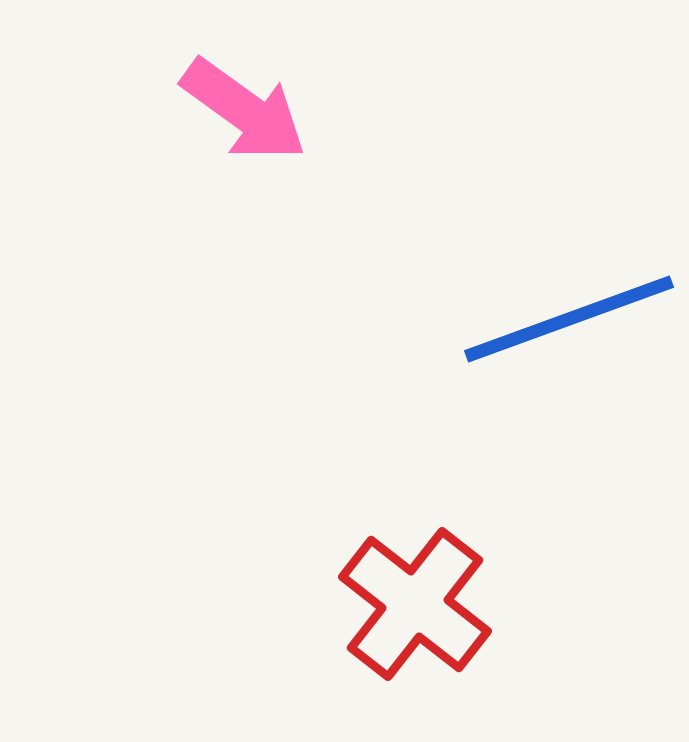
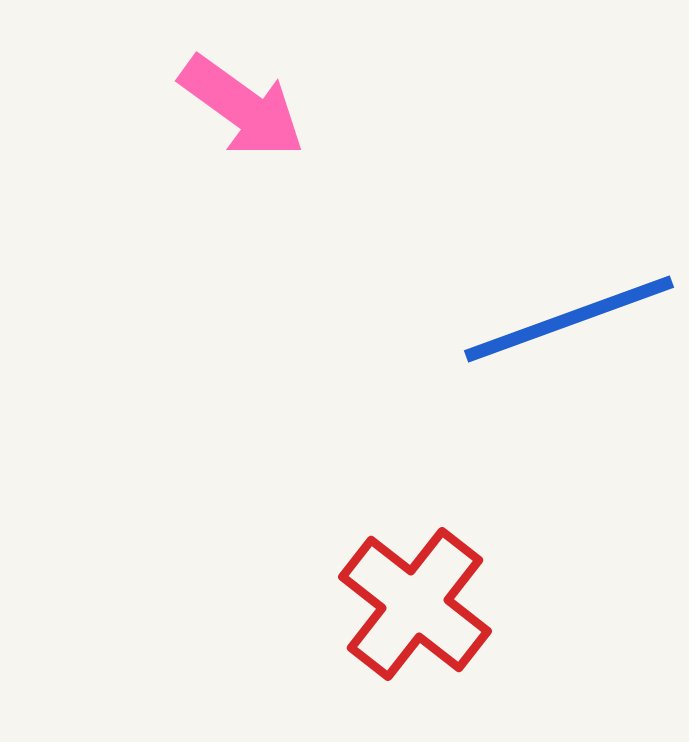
pink arrow: moved 2 px left, 3 px up
